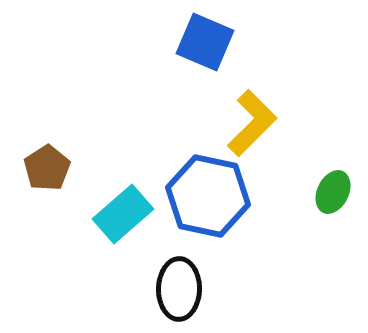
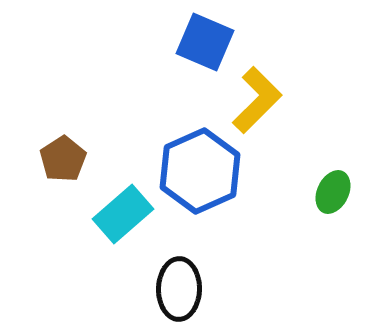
yellow L-shape: moved 5 px right, 23 px up
brown pentagon: moved 16 px right, 9 px up
blue hexagon: moved 8 px left, 25 px up; rotated 24 degrees clockwise
